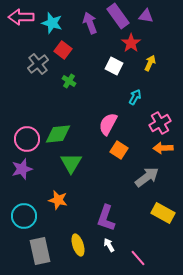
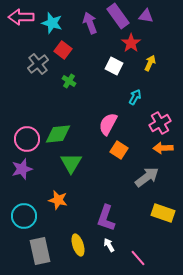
yellow rectangle: rotated 10 degrees counterclockwise
